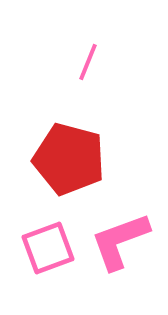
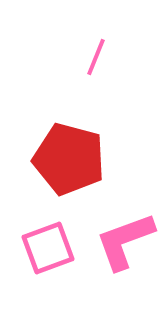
pink line: moved 8 px right, 5 px up
pink L-shape: moved 5 px right
